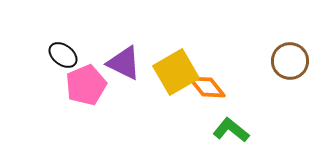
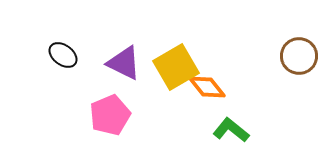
brown circle: moved 9 px right, 5 px up
yellow square: moved 5 px up
pink pentagon: moved 24 px right, 30 px down
